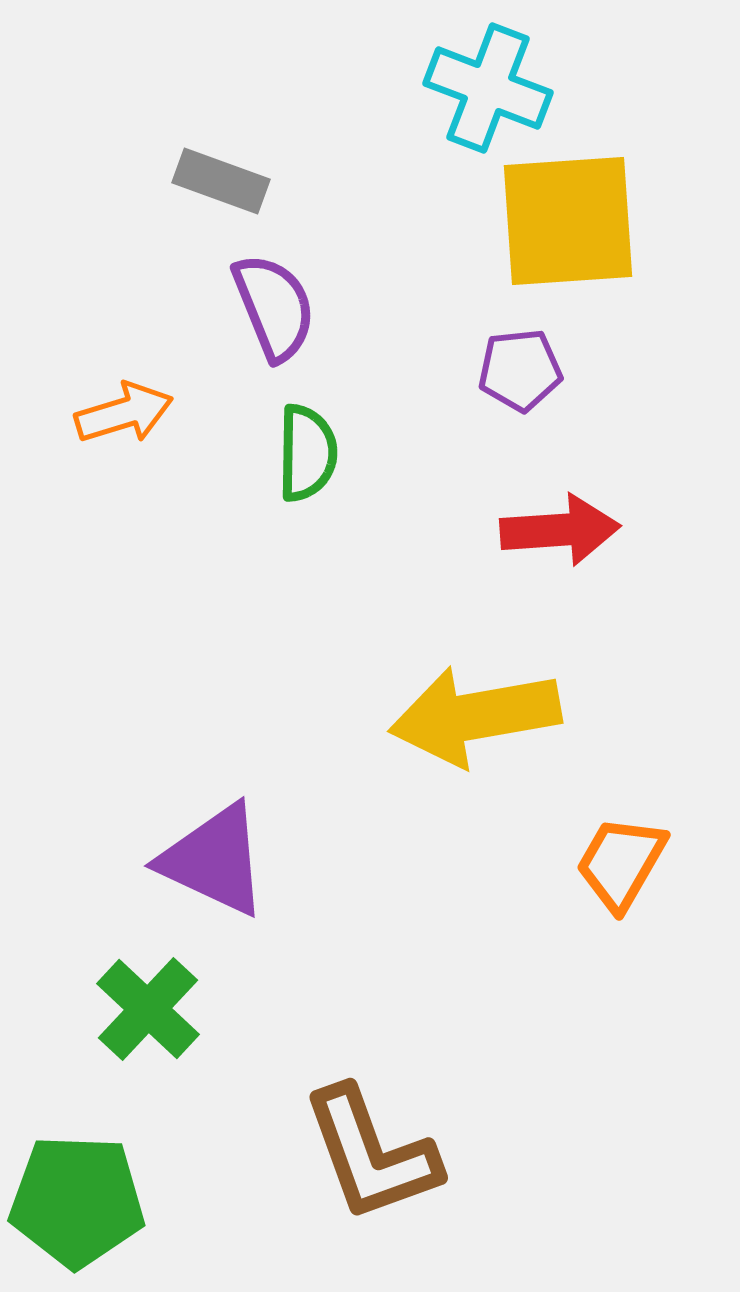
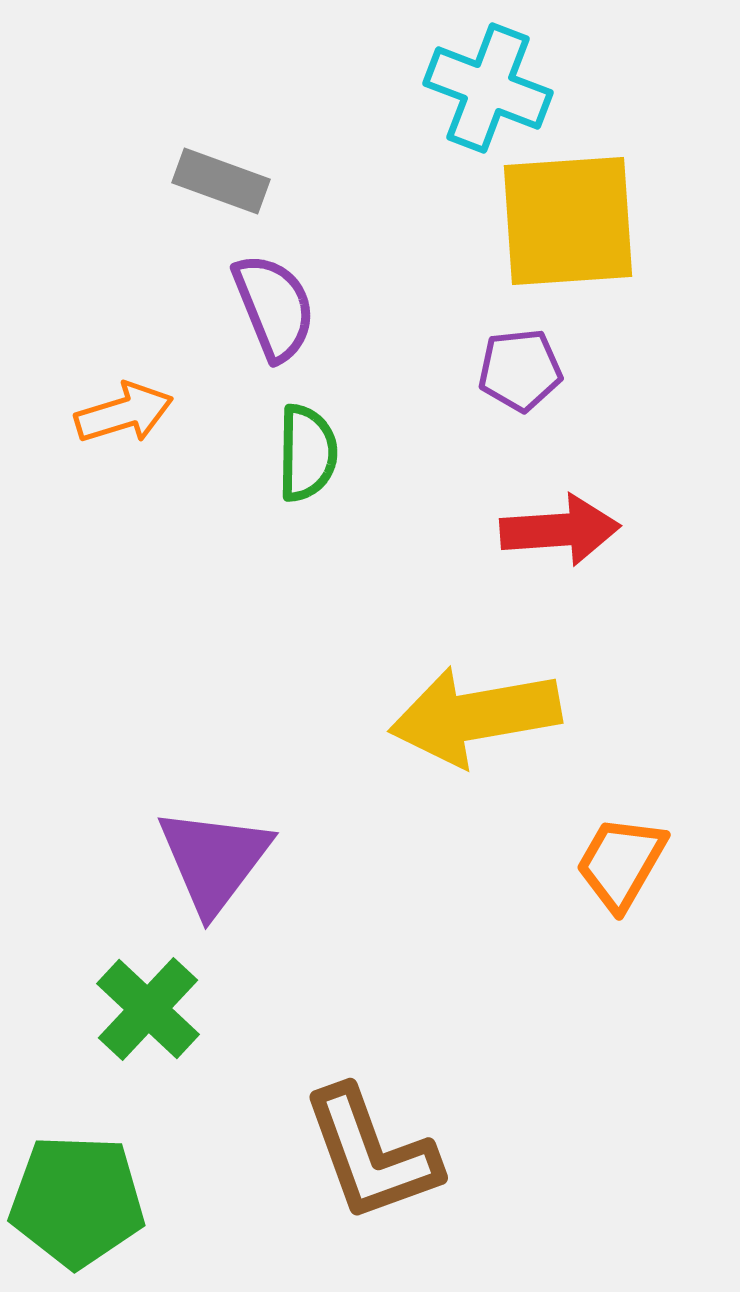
purple triangle: rotated 42 degrees clockwise
